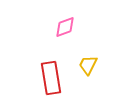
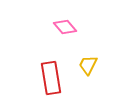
pink diamond: rotated 70 degrees clockwise
